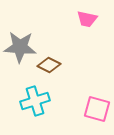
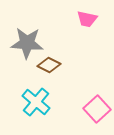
gray star: moved 7 px right, 4 px up
cyan cross: moved 1 px right, 1 px down; rotated 32 degrees counterclockwise
pink square: rotated 32 degrees clockwise
